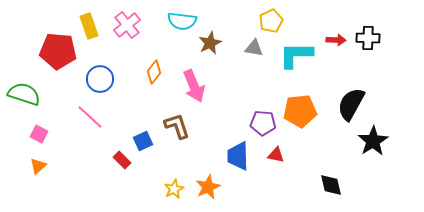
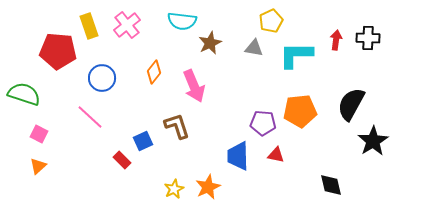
red arrow: rotated 84 degrees counterclockwise
blue circle: moved 2 px right, 1 px up
